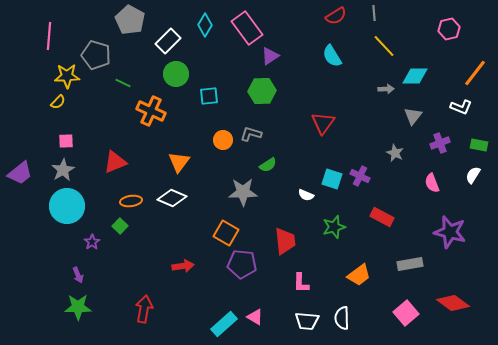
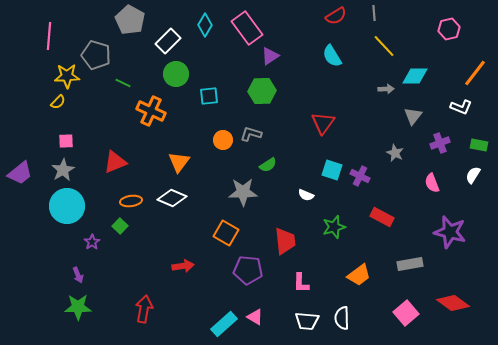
cyan square at (332, 179): moved 9 px up
purple pentagon at (242, 264): moved 6 px right, 6 px down
